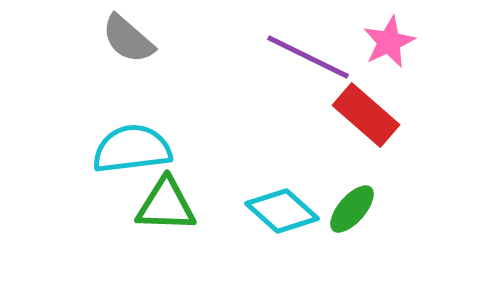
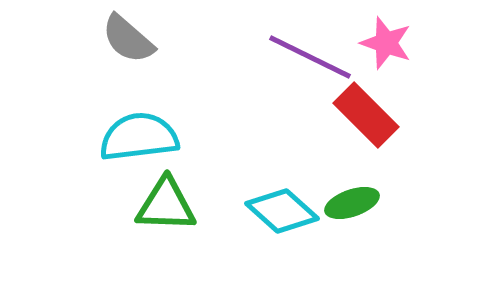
pink star: moved 3 px left, 1 px down; rotated 28 degrees counterclockwise
purple line: moved 2 px right
red rectangle: rotated 4 degrees clockwise
cyan semicircle: moved 7 px right, 12 px up
green ellipse: moved 6 px up; rotated 30 degrees clockwise
